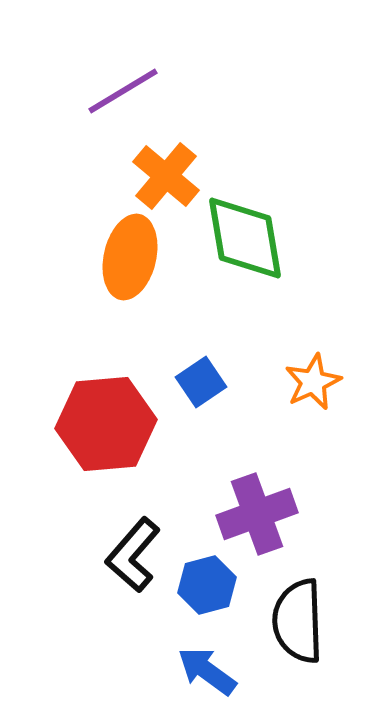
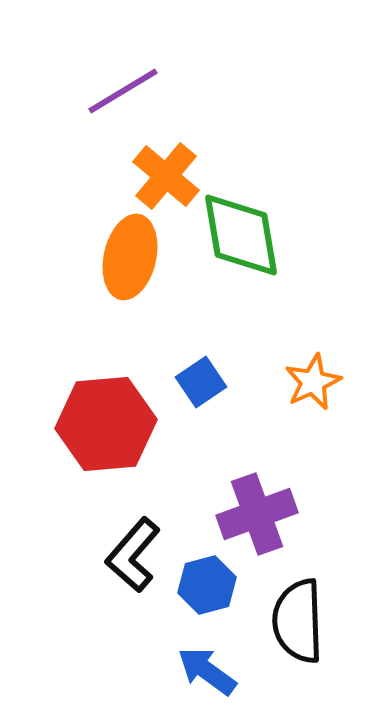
green diamond: moved 4 px left, 3 px up
